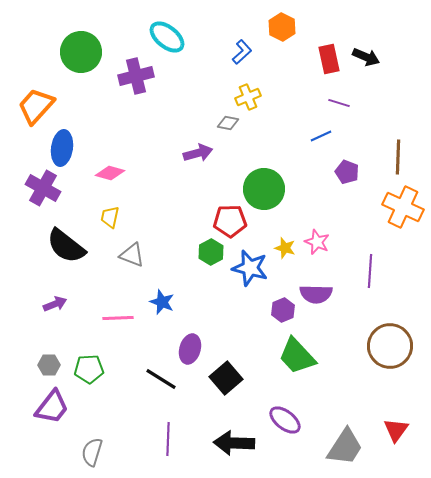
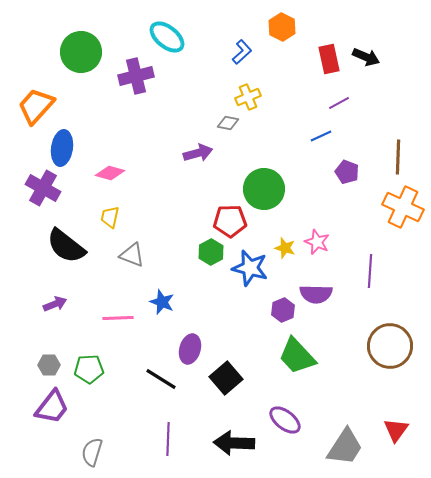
purple line at (339, 103): rotated 45 degrees counterclockwise
